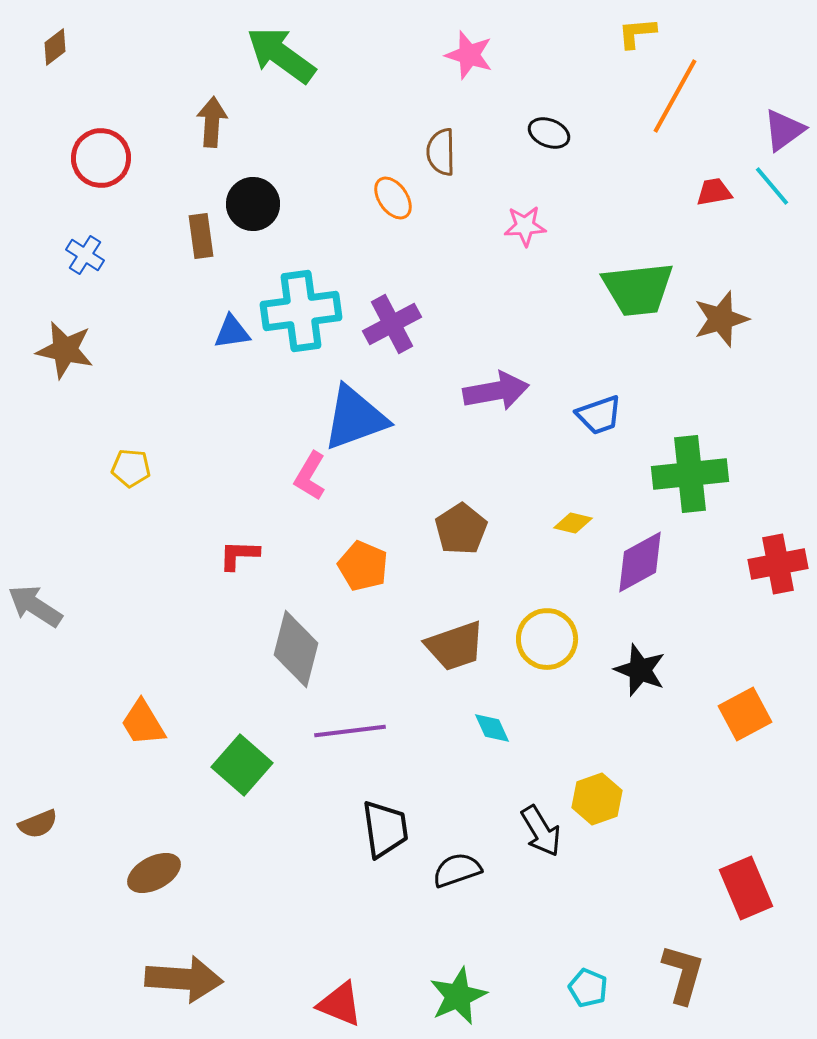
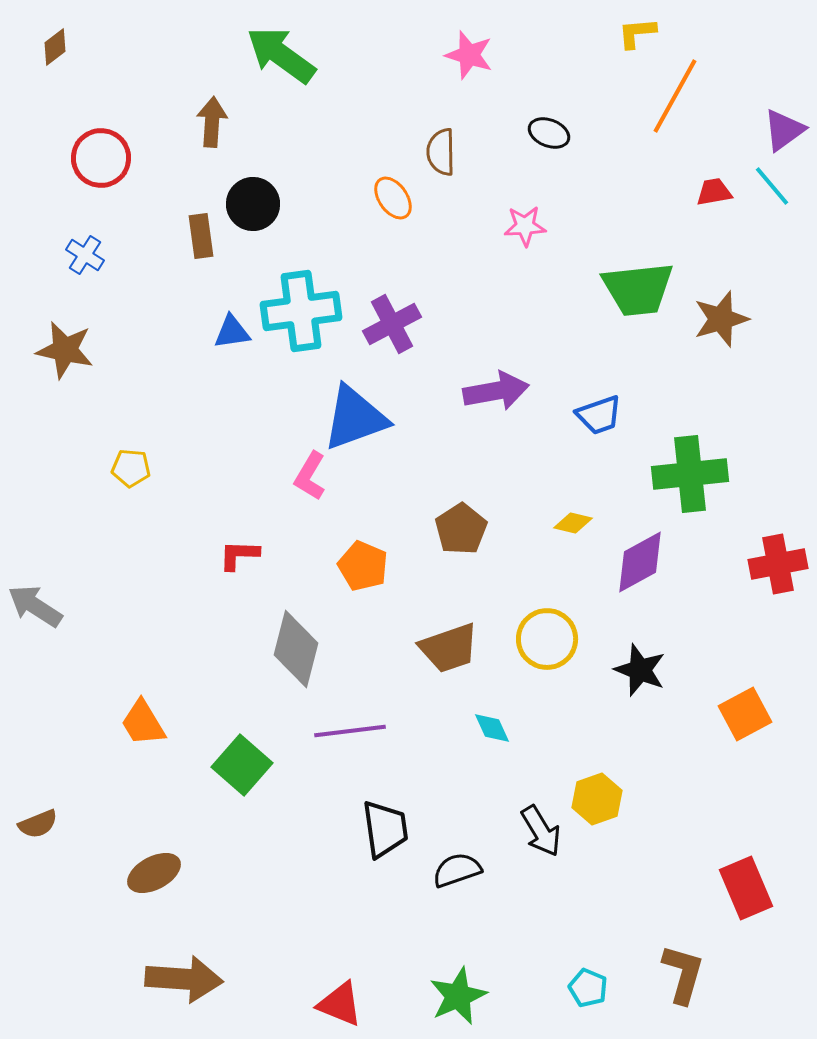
brown trapezoid at (455, 646): moved 6 px left, 2 px down
